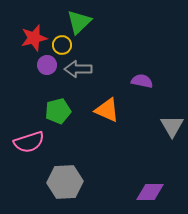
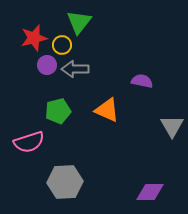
green triangle: rotated 8 degrees counterclockwise
gray arrow: moved 3 px left
